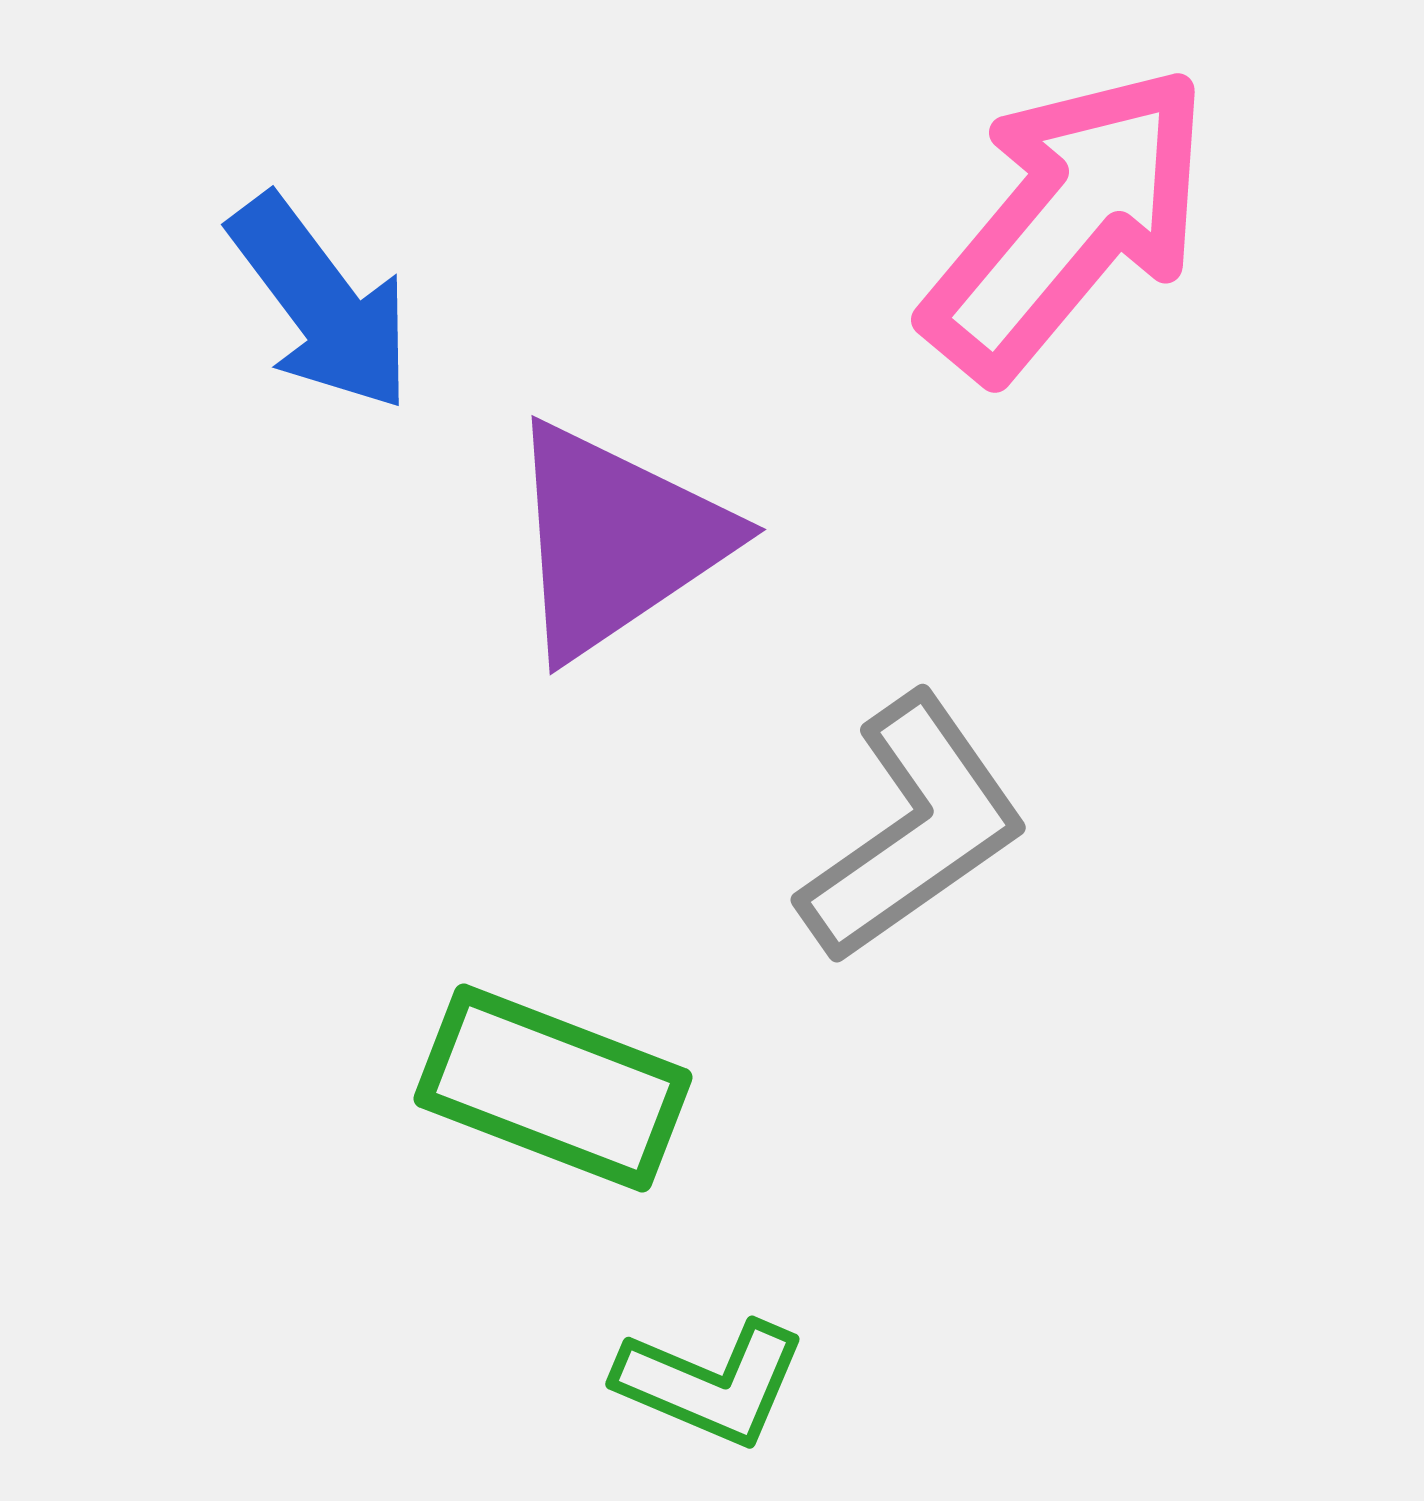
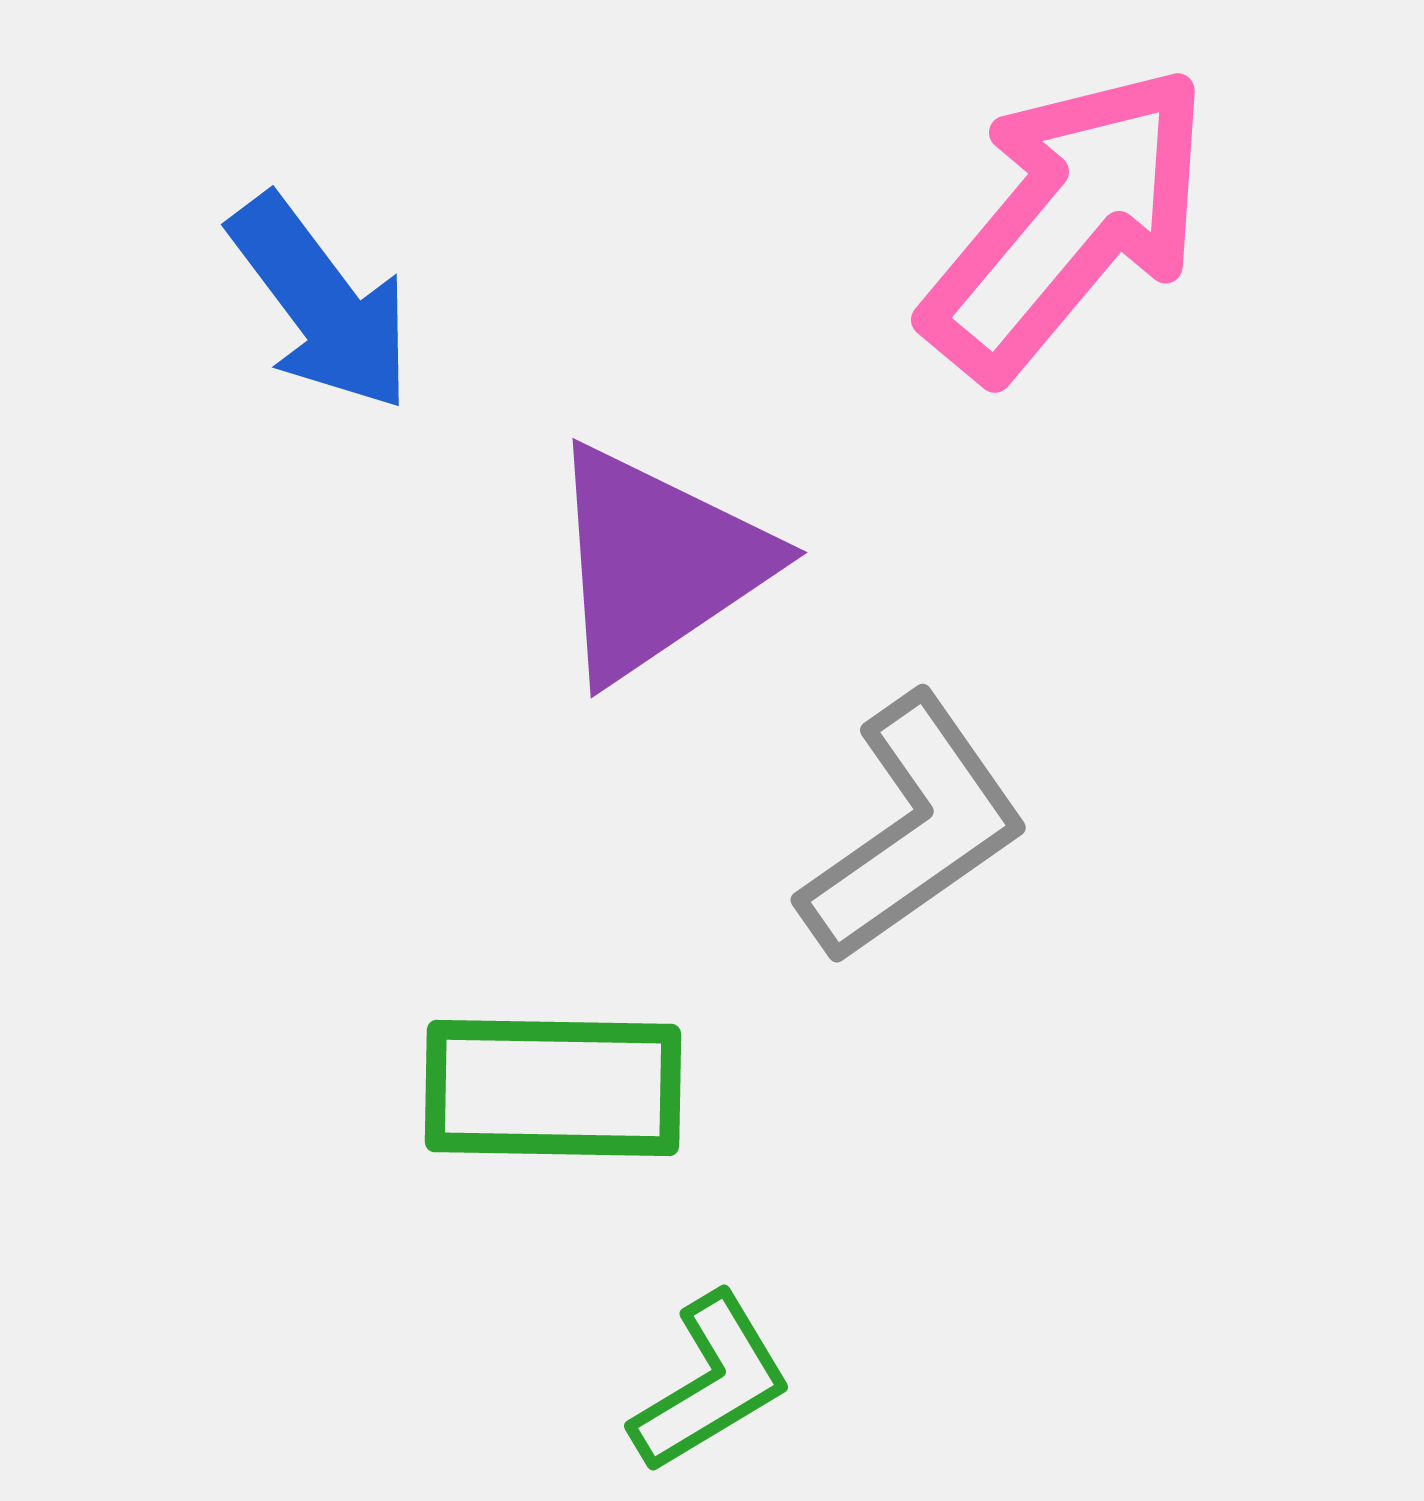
purple triangle: moved 41 px right, 23 px down
green rectangle: rotated 20 degrees counterclockwise
green L-shape: rotated 54 degrees counterclockwise
